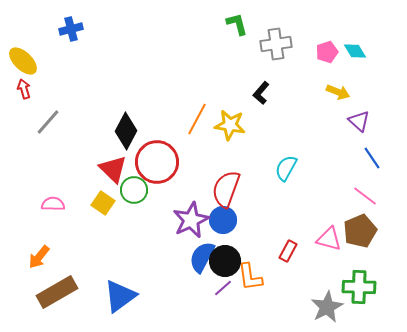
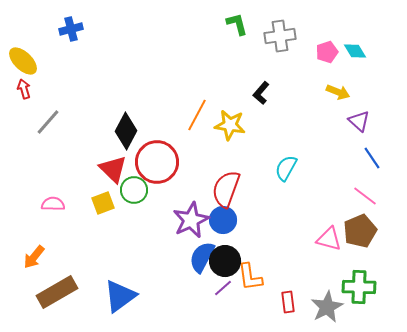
gray cross: moved 4 px right, 8 px up
orange line: moved 4 px up
yellow square: rotated 35 degrees clockwise
red rectangle: moved 51 px down; rotated 35 degrees counterclockwise
orange arrow: moved 5 px left
